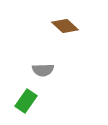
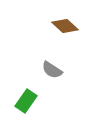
gray semicircle: moved 9 px right; rotated 35 degrees clockwise
